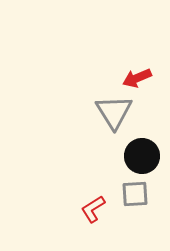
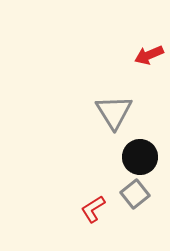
red arrow: moved 12 px right, 23 px up
black circle: moved 2 px left, 1 px down
gray square: rotated 36 degrees counterclockwise
